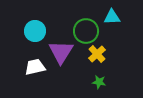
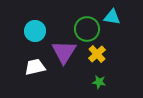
cyan triangle: rotated 12 degrees clockwise
green circle: moved 1 px right, 2 px up
purple triangle: moved 3 px right
